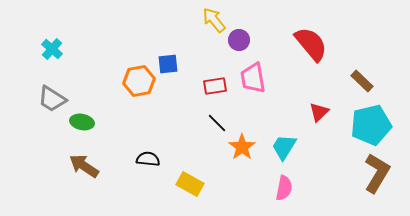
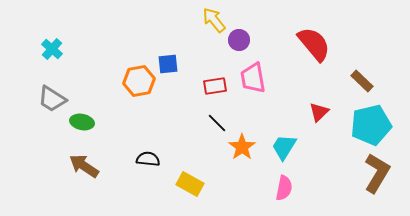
red semicircle: moved 3 px right
